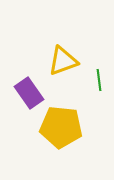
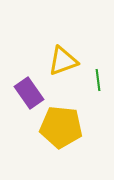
green line: moved 1 px left
